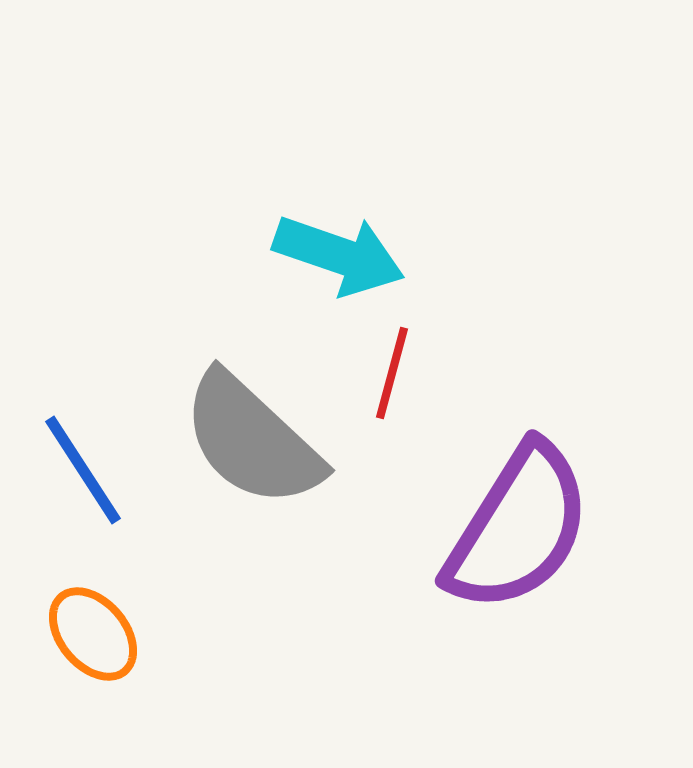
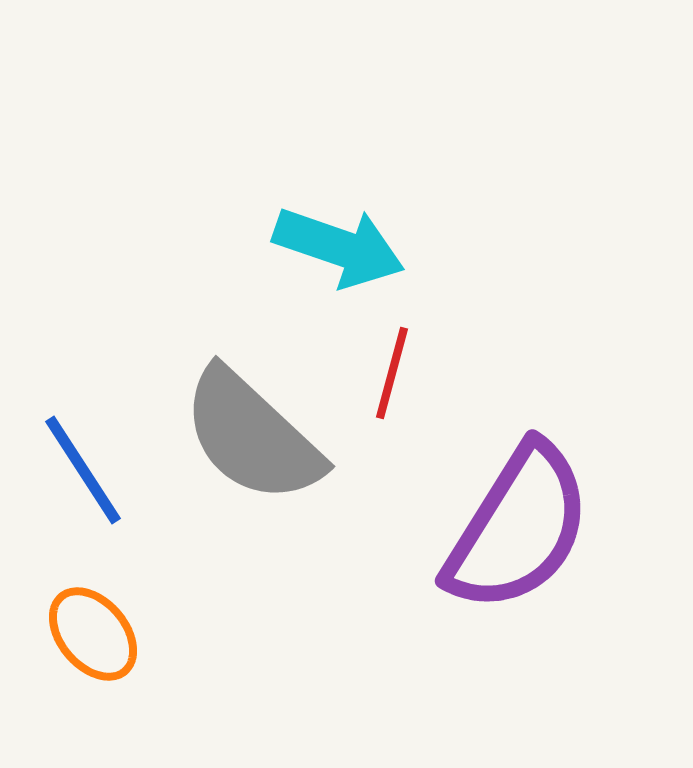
cyan arrow: moved 8 px up
gray semicircle: moved 4 px up
